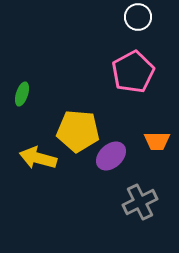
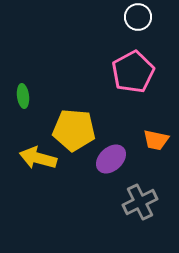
green ellipse: moved 1 px right, 2 px down; rotated 25 degrees counterclockwise
yellow pentagon: moved 4 px left, 1 px up
orange trapezoid: moved 1 px left, 1 px up; rotated 12 degrees clockwise
purple ellipse: moved 3 px down
